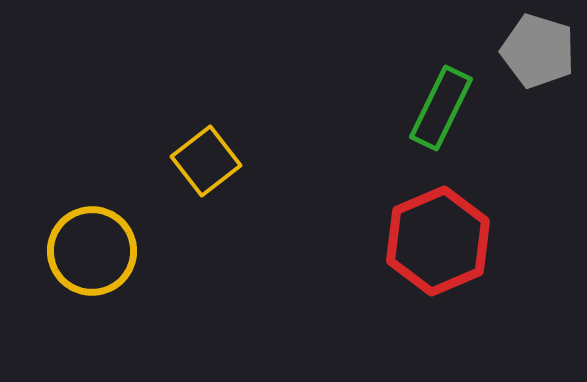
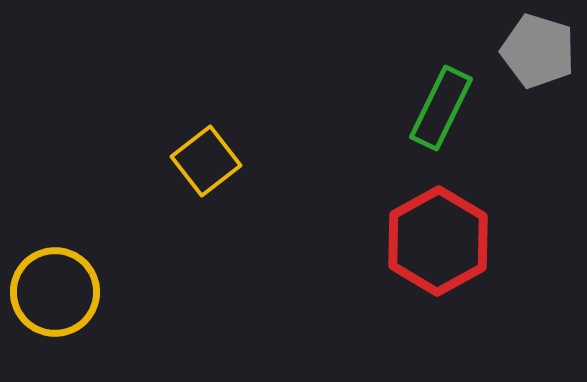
red hexagon: rotated 6 degrees counterclockwise
yellow circle: moved 37 px left, 41 px down
